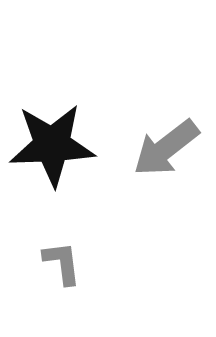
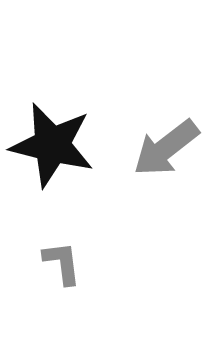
black star: rotated 16 degrees clockwise
